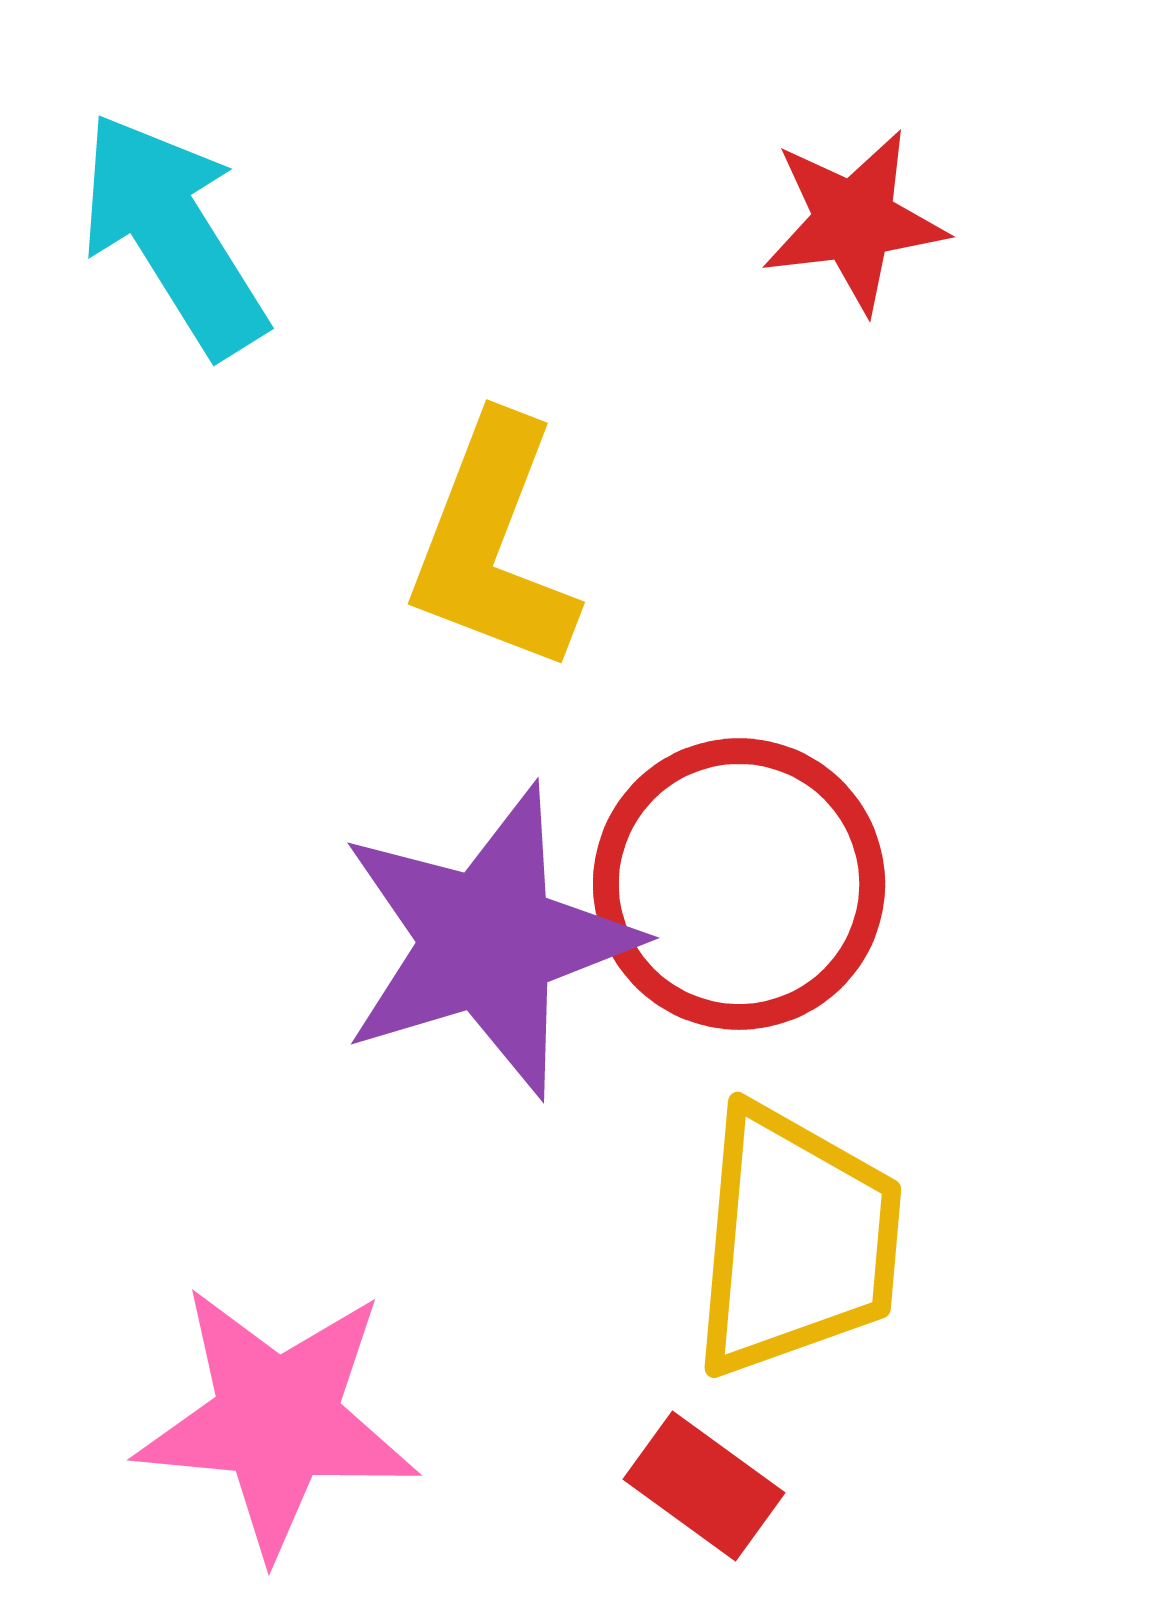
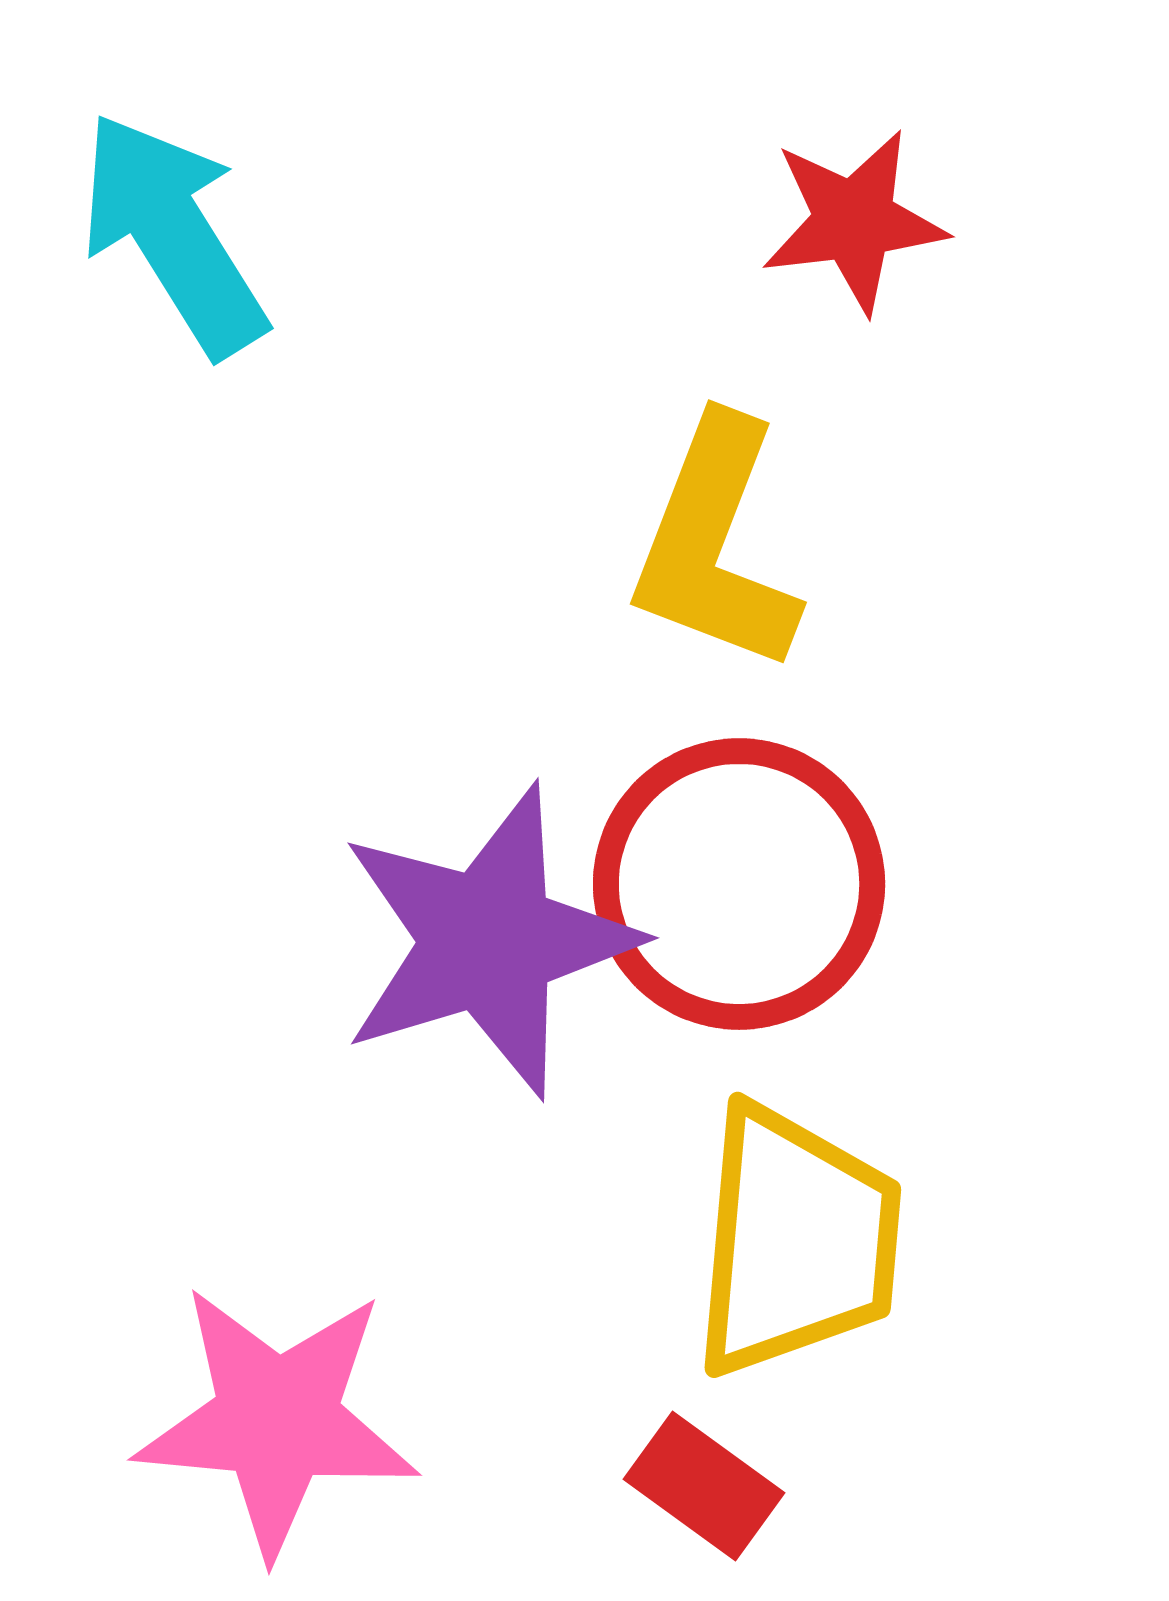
yellow L-shape: moved 222 px right
